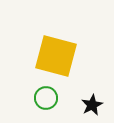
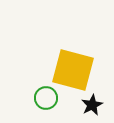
yellow square: moved 17 px right, 14 px down
